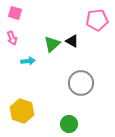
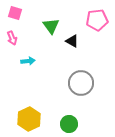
green triangle: moved 1 px left, 18 px up; rotated 24 degrees counterclockwise
yellow hexagon: moved 7 px right, 8 px down; rotated 15 degrees clockwise
